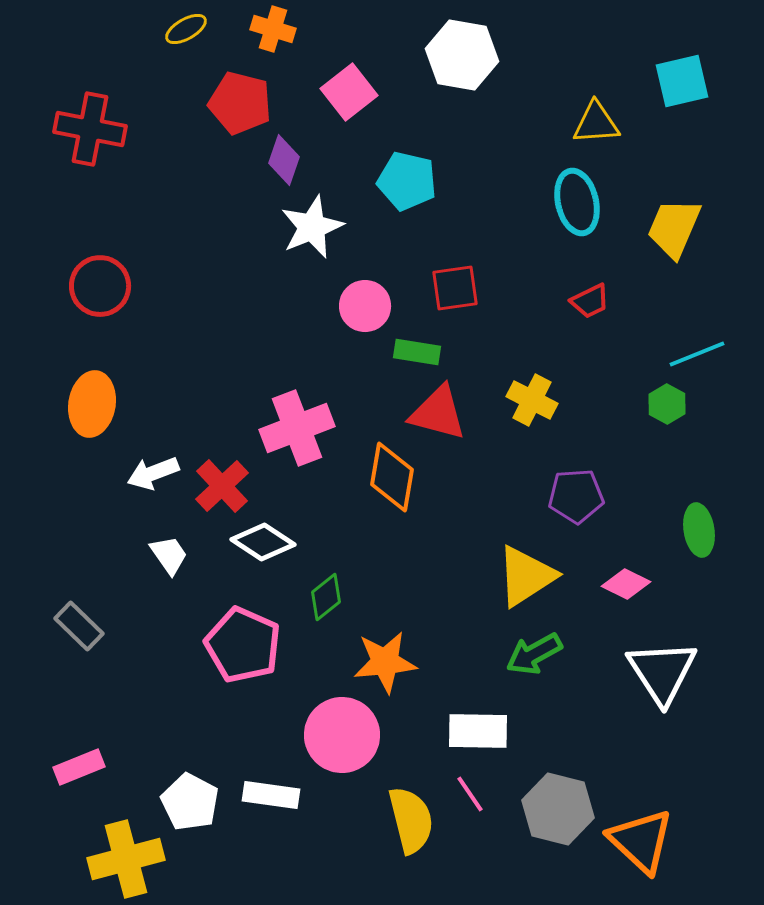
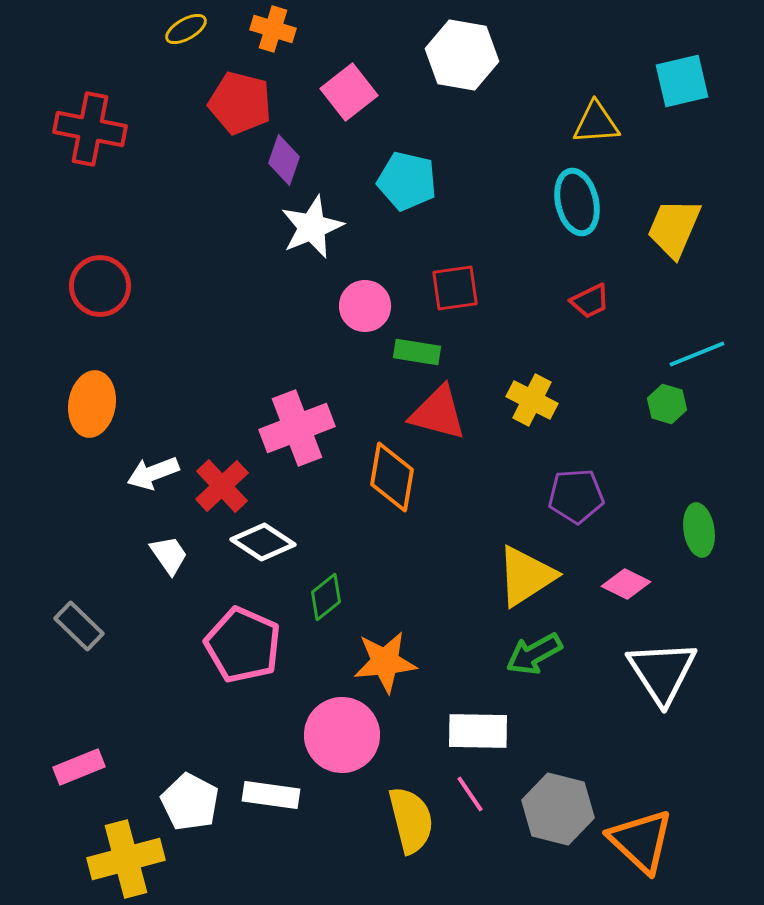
green hexagon at (667, 404): rotated 12 degrees counterclockwise
